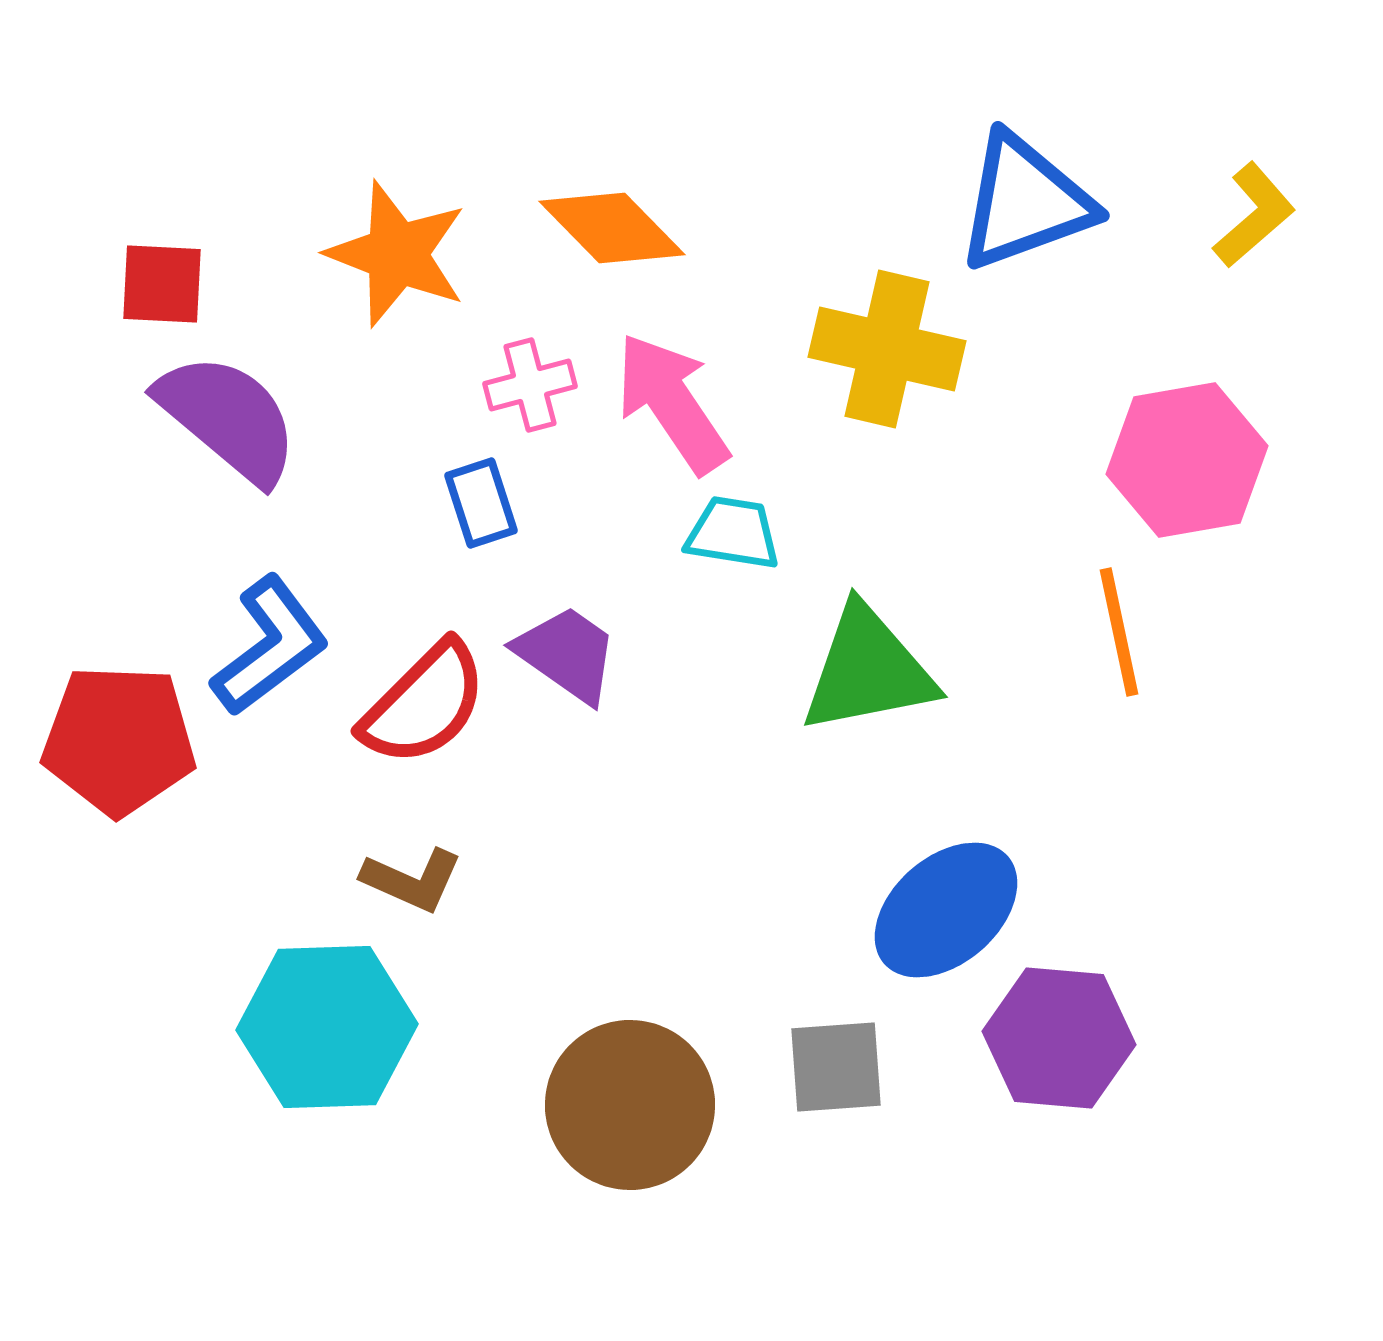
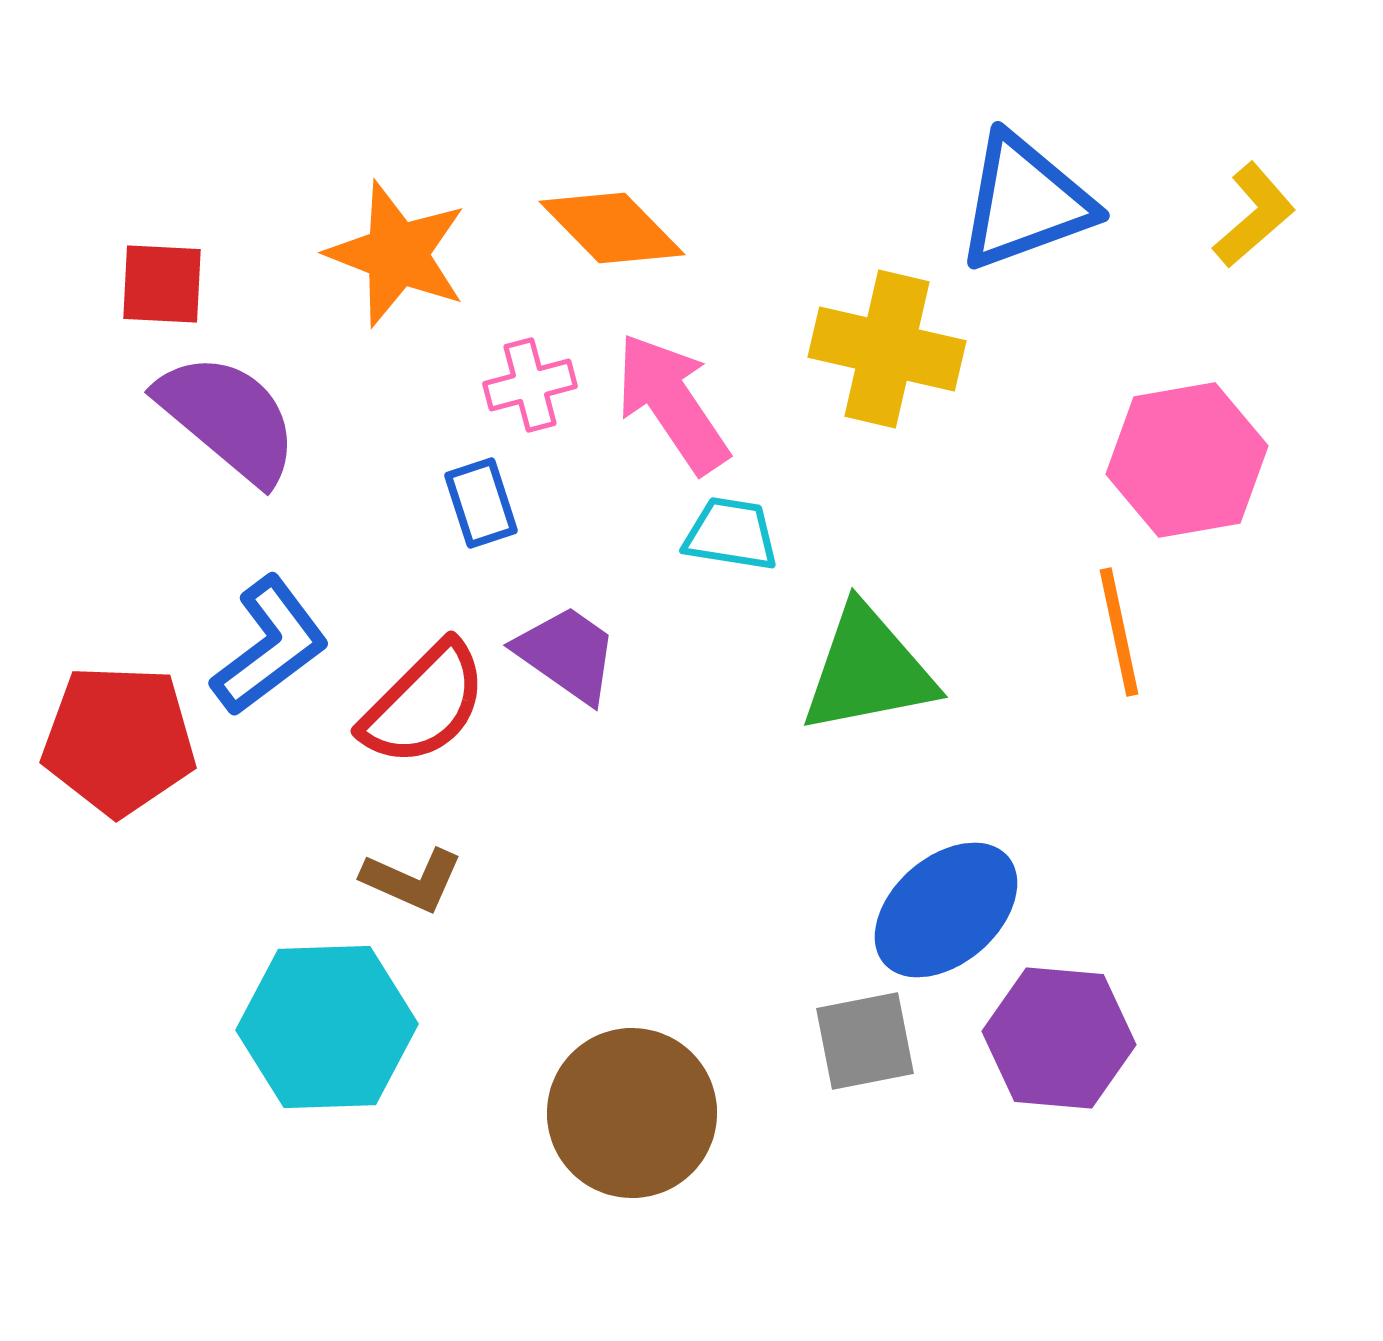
cyan trapezoid: moved 2 px left, 1 px down
gray square: moved 29 px right, 26 px up; rotated 7 degrees counterclockwise
brown circle: moved 2 px right, 8 px down
